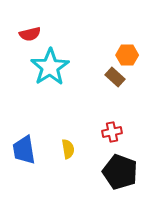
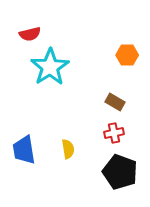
brown rectangle: moved 25 px down; rotated 12 degrees counterclockwise
red cross: moved 2 px right, 1 px down
